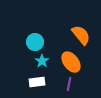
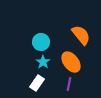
cyan circle: moved 6 px right
cyan star: moved 1 px right, 1 px down
white rectangle: moved 1 px down; rotated 49 degrees counterclockwise
